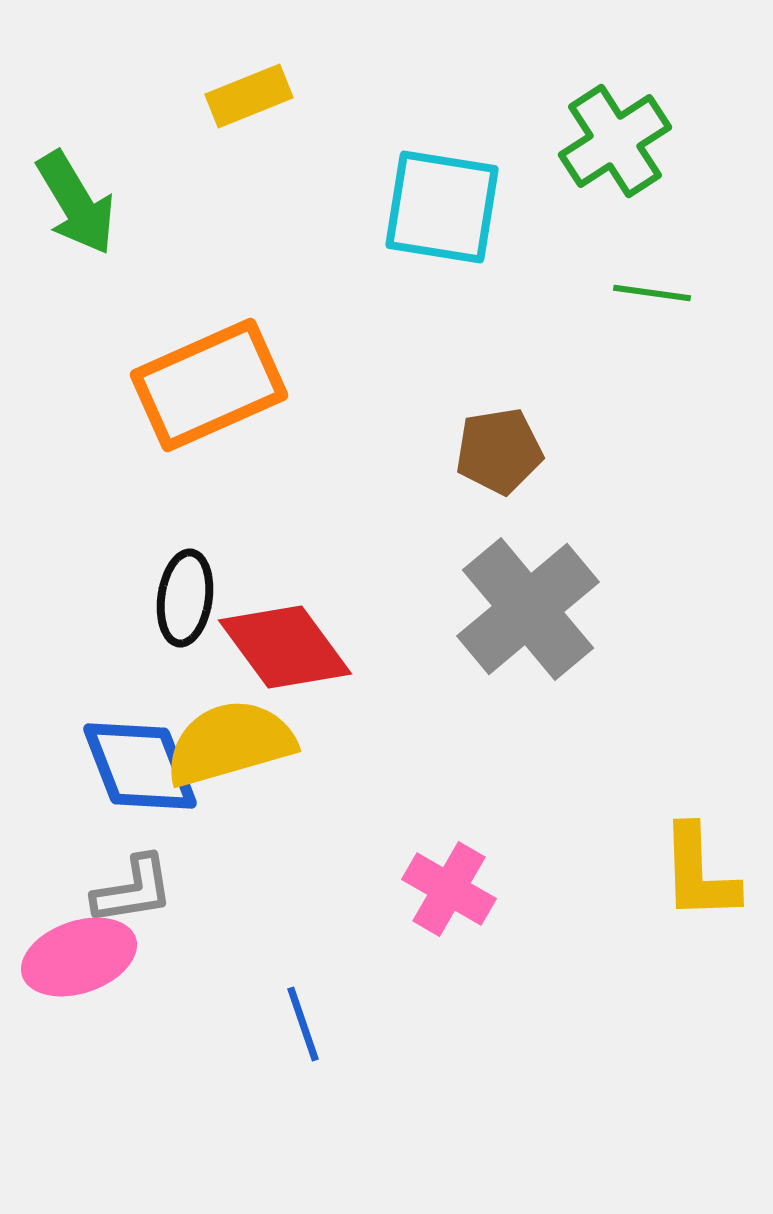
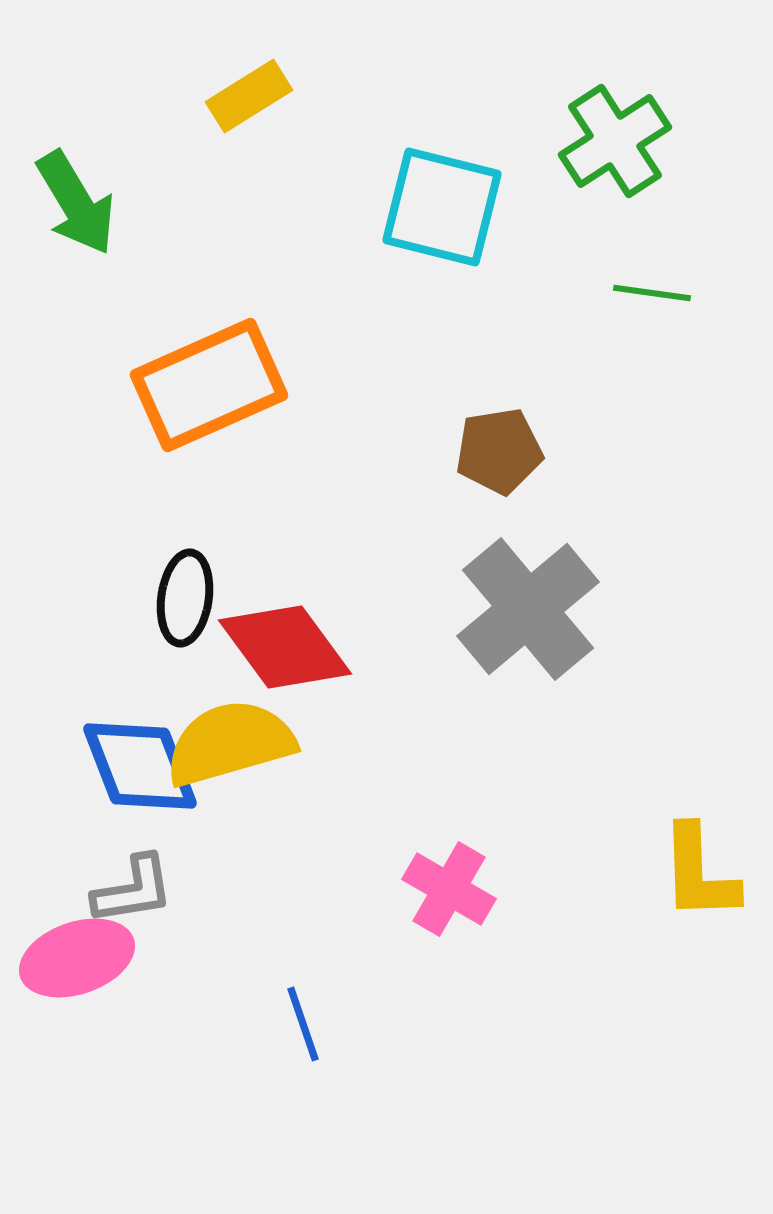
yellow rectangle: rotated 10 degrees counterclockwise
cyan square: rotated 5 degrees clockwise
pink ellipse: moved 2 px left, 1 px down
